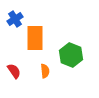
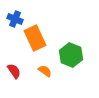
blue cross: rotated 35 degrees counterclockwise
orange rectangle: rotated 25 degrees counterclockwise
orange semicircle: rotated 48 degrees counterclockwise
